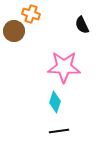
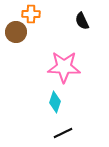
orange cross: rotated 18 degrees counterclockwise
black semicircle: moved 4 px up
brown circle: moved 2 px right, 1 px down
black line: moved 4 px right, 2 px down; rotated 18 degrees counterclockwise
